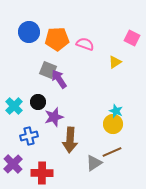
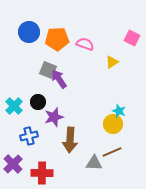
yellow triangle: moved 3 px left
cyan star: moved 3 px right
gray triangle: rotated 36 degrees clockwise
